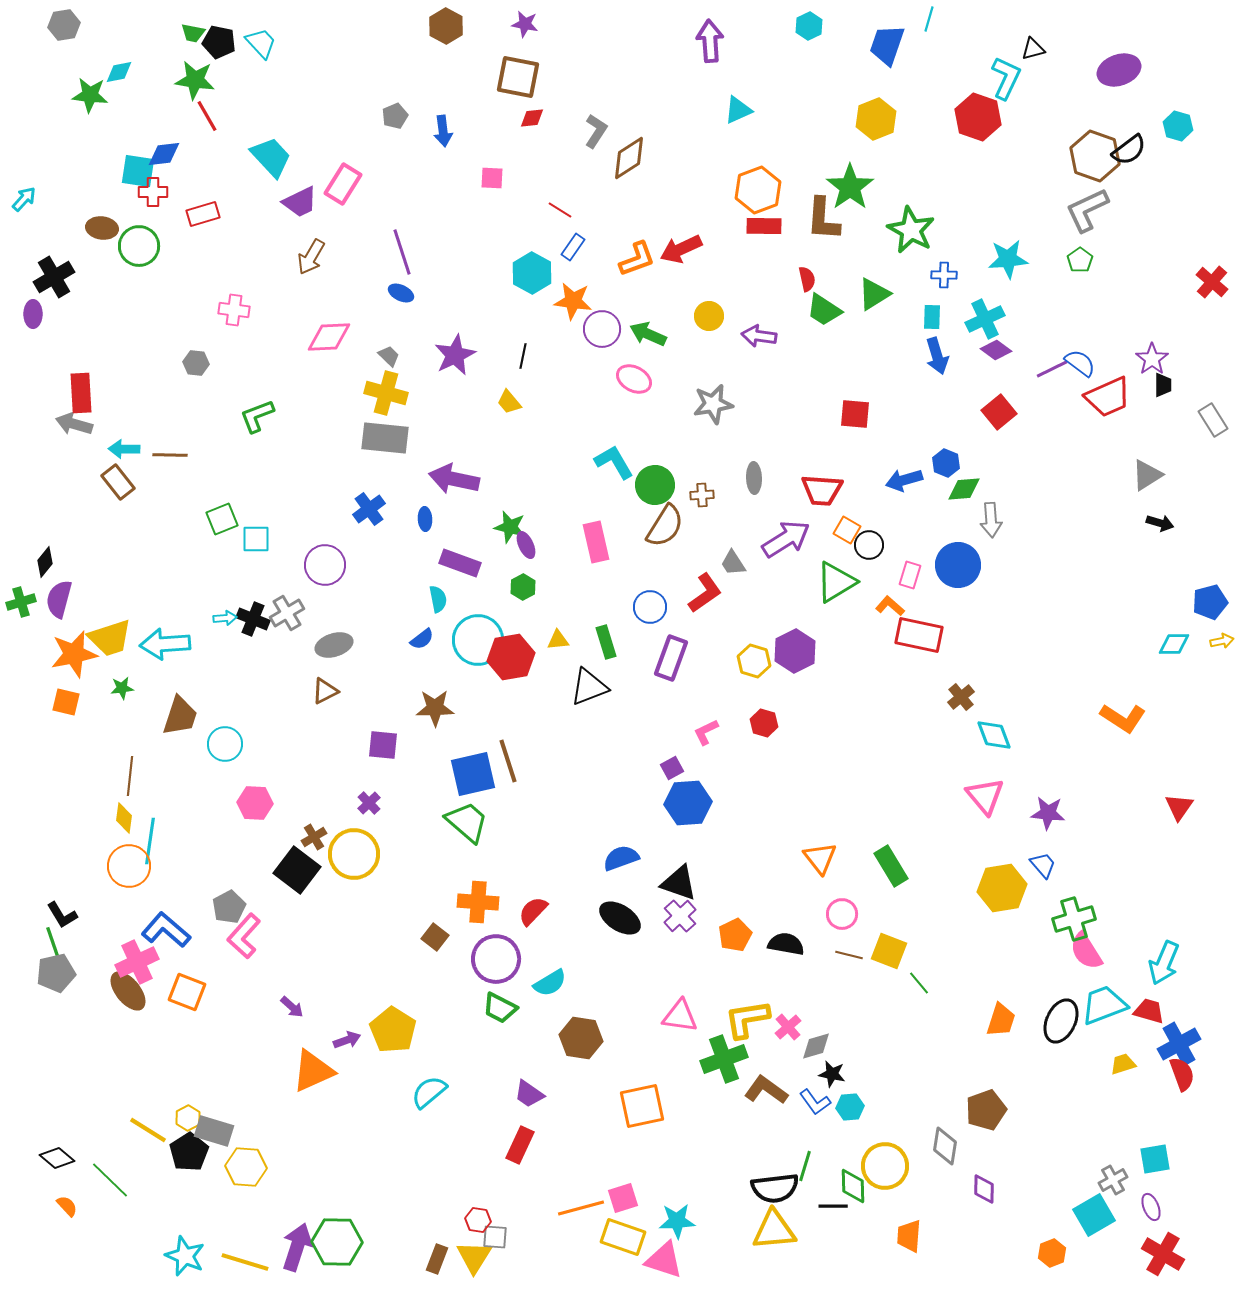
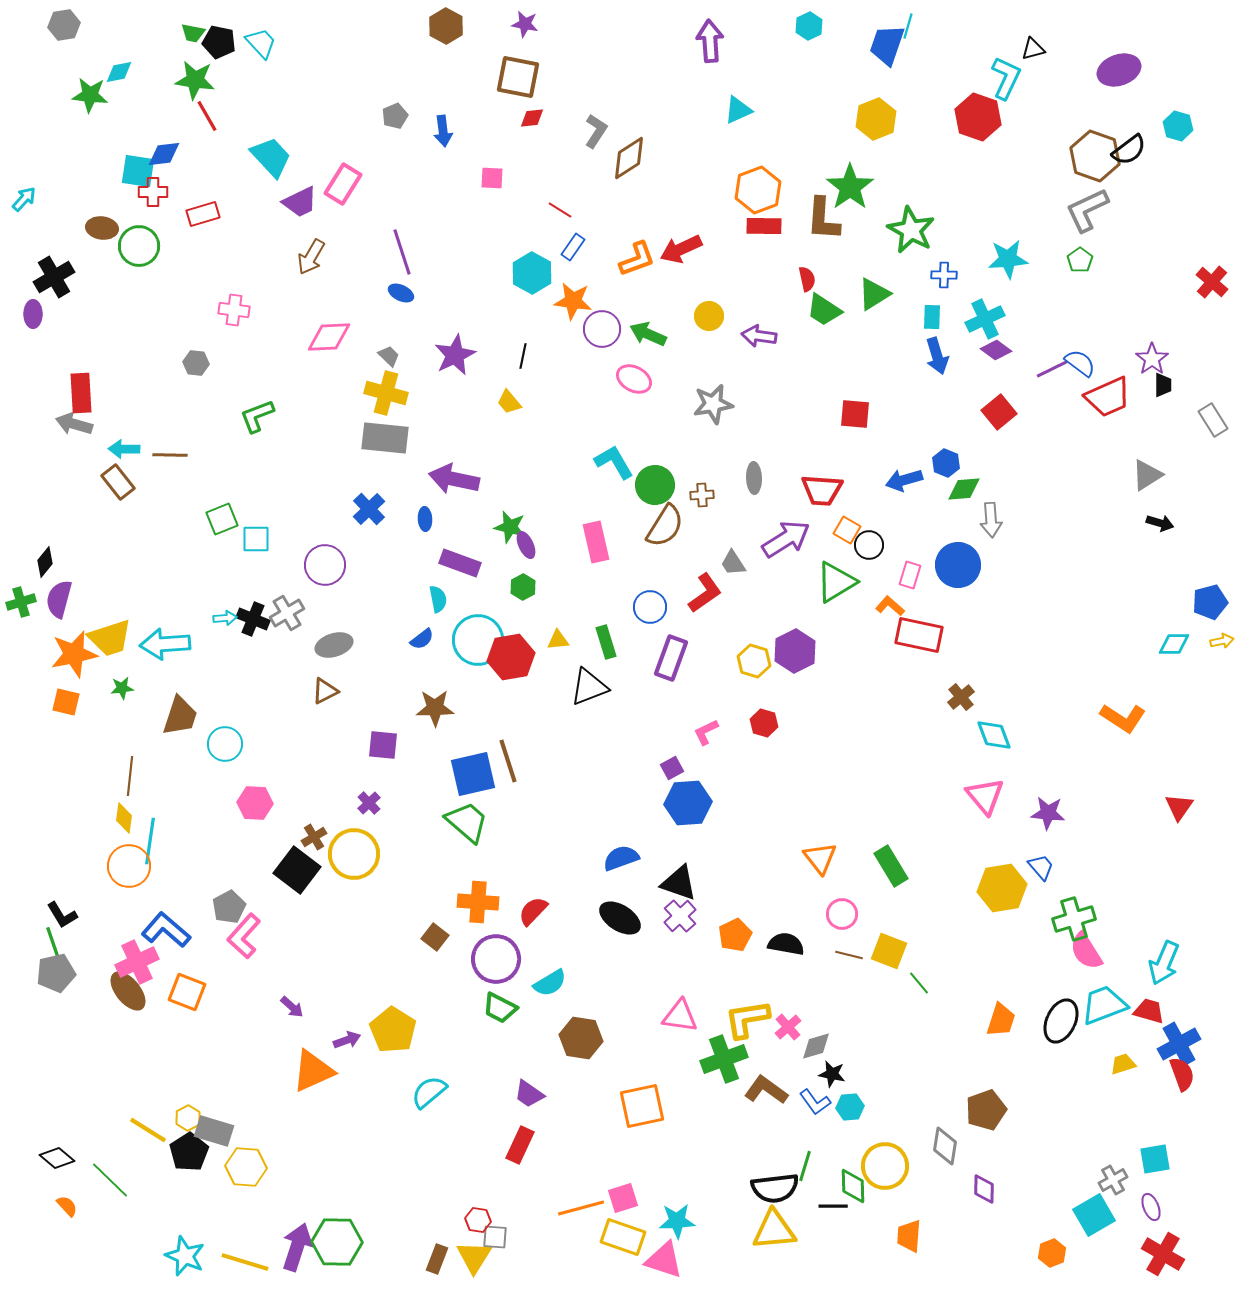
cyan line at (929, 19): moved 21 px left, 7 px down
blue cross at (369, 509): rotated 8 degrees counterclockwise
blue trapezoid at (1043, 865): moved 2 px left, 2 px down
